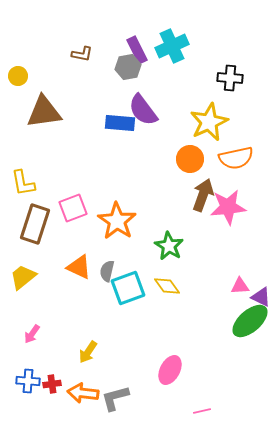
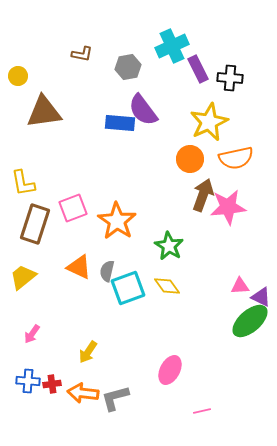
purple rectangle: moved 61 px right, 19 px down
